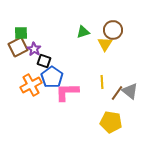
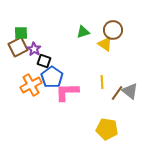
yellow triangle: rotated 28 degrees counterclockwise
yellow pentagon: moved 4 px left, 7 px down
